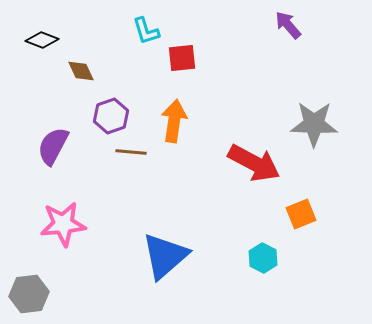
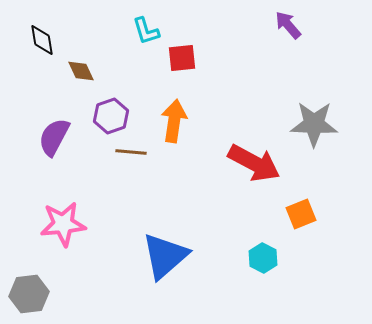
black diamond: rotated 60 degrees clockwise
purple semicircle: moved 1 px right, 9 px up
